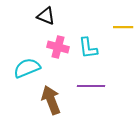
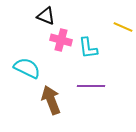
yellow line: rotated 24 degrees clockwise
pink cross: moved 3 px right, 7 px up
cyan semicircle: rotated 48 degrees clockwise
